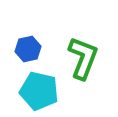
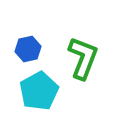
cyan pentagon: rotated 30 degrees clockwise
